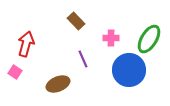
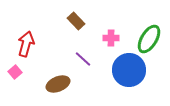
purple line: rotated 24 degrees counterclockwise
pink square: rotated 16 degrees clockwise
